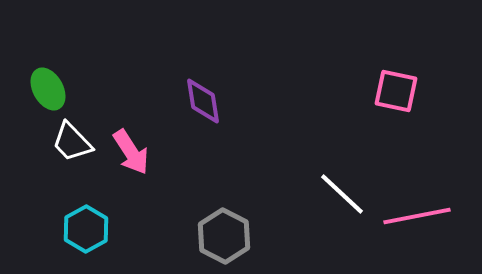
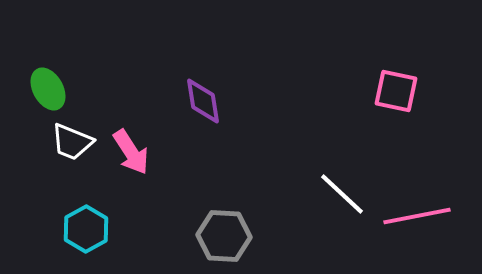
white trapezoid: rotated 24 degrees counterclockwise
gray hexagon: rotated 24 degrees counterclockwise
